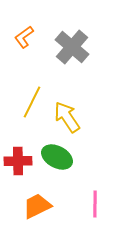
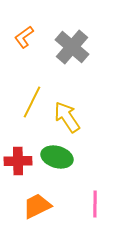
green ellipse: rotated 12 degrees counterclockwise
